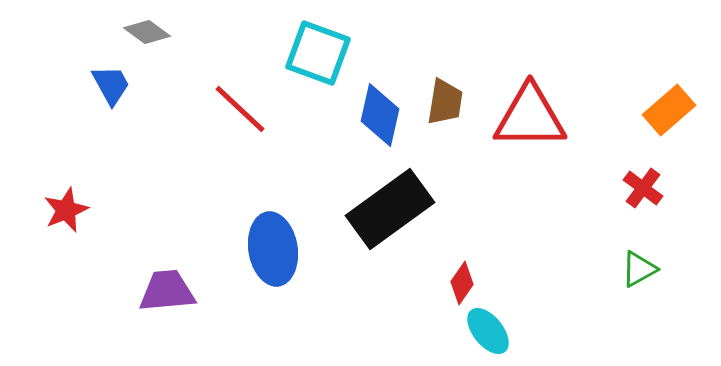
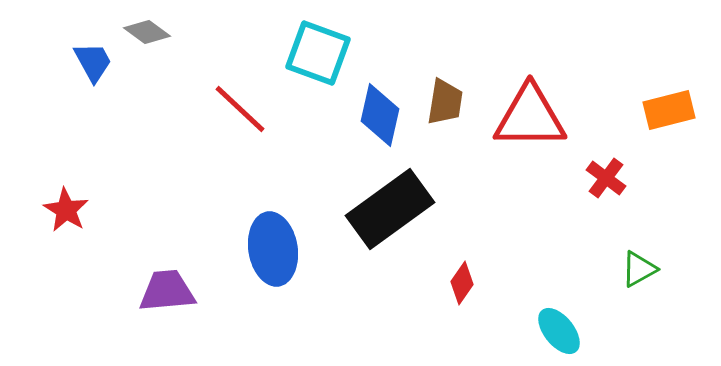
blue trapezoid: moved 18 px left, 23 px up
orange rectangle: rotated 27 degrees clockwise
red cross: moved 37 px left, 10 px up
red star: rotated 18 degrees counterclockwise
cyan ellipse: moved 71 px right
